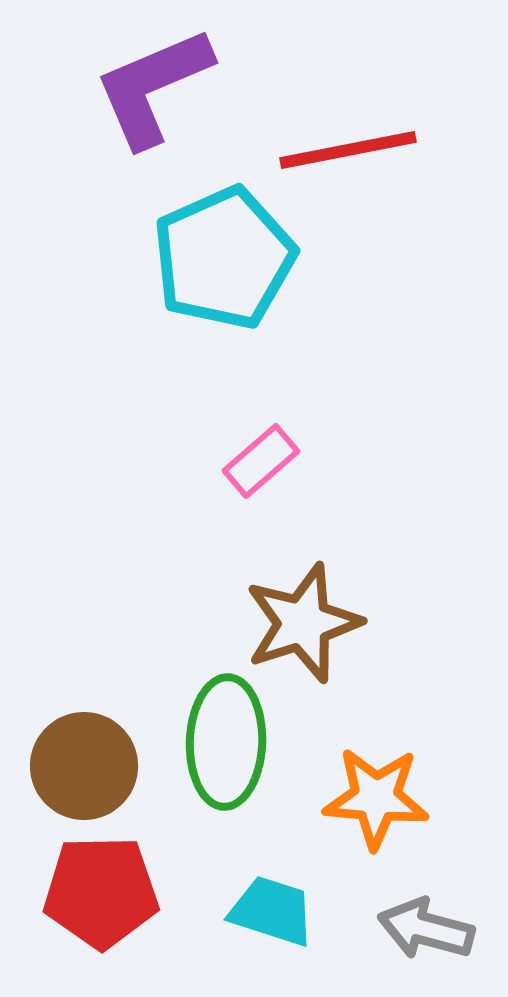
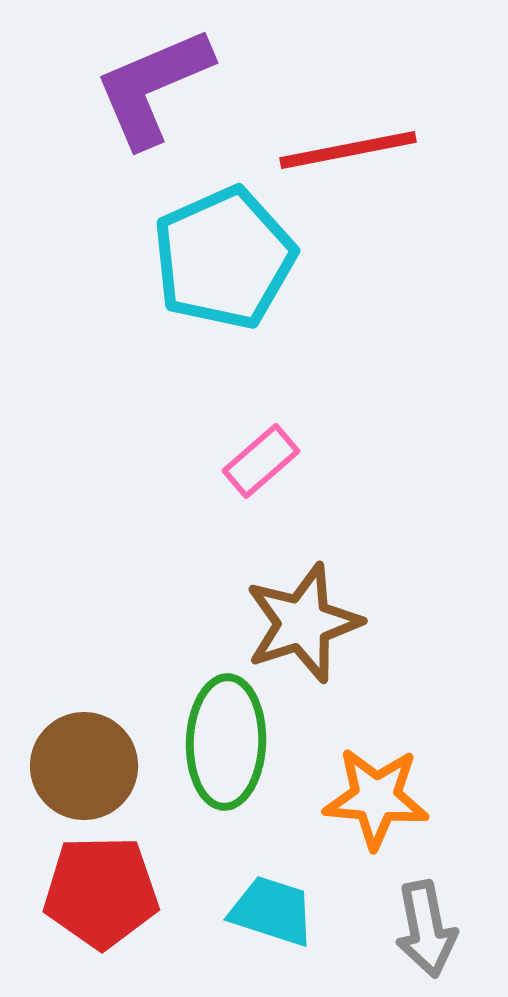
gray arrow: rotated 116 degrees counterclockwise
